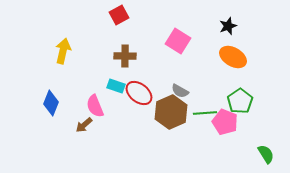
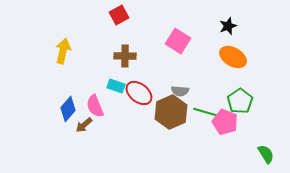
gray semicircle: rotated 24 degrees counterclockwise
blue diamond: moved 17 px right, 6 px down; rotated 20 degrees clockwise
green line: moved 1 px up; rotated 20 degrees clockwise
